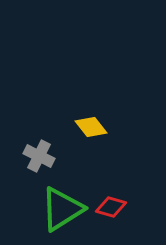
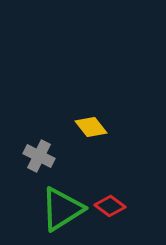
red diamond: moved 1 px left, 1 px up; rotated 20 degrees clockwise
